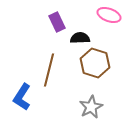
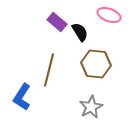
purple rectangle: rotated 24 degrees counterclockwise
black semicircle: moved 6 px up; rotated 60 degrees clockwise
brown hexagon: moved 1 px right, 1 px down; rotated 12 degrees counterclockwise
